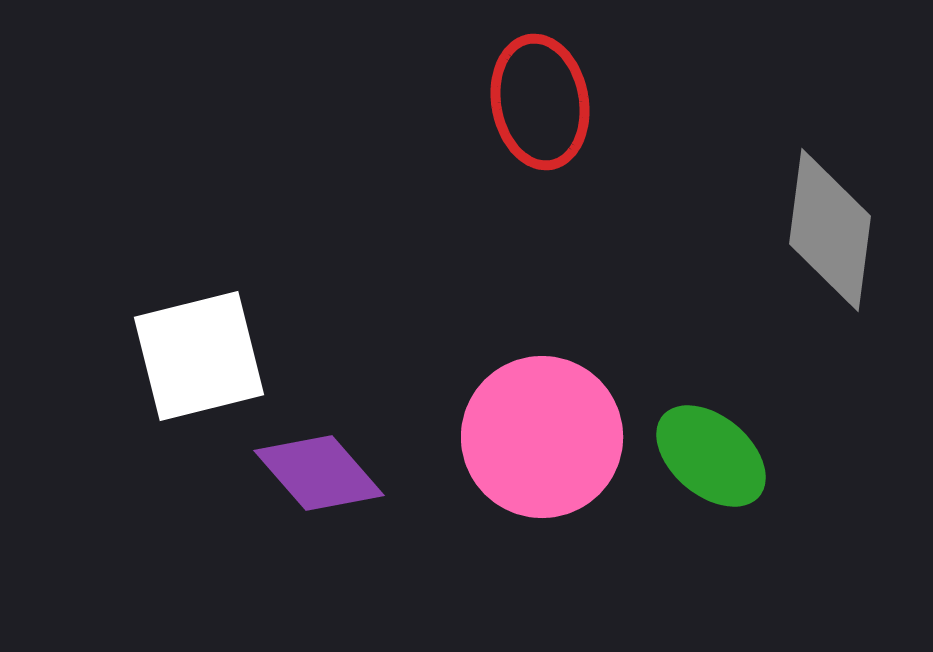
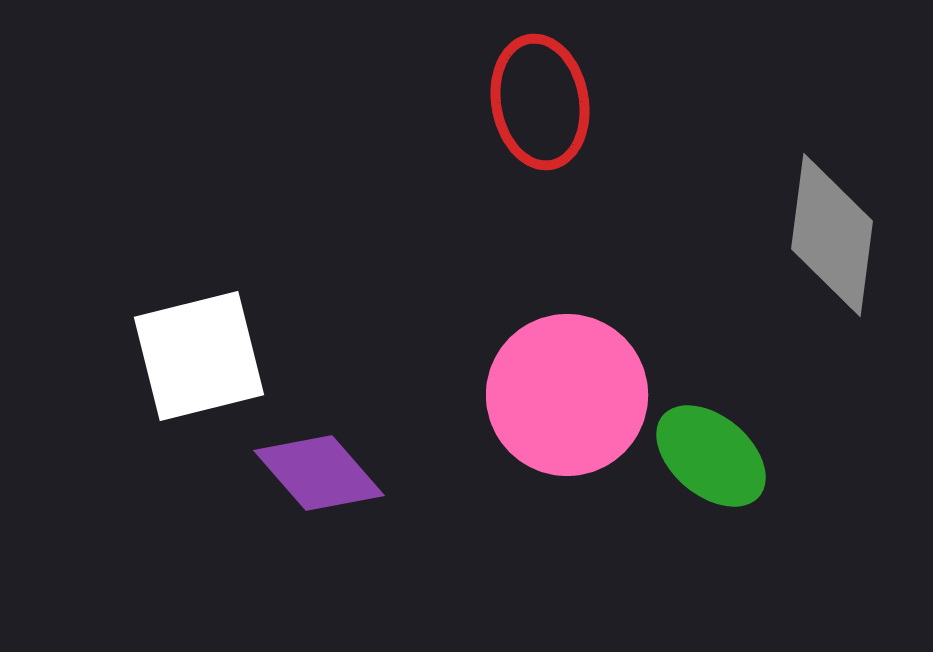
gray diamond: moved 2 px right, 5 px down
pink circle: moved 25 px right, 42 px up
